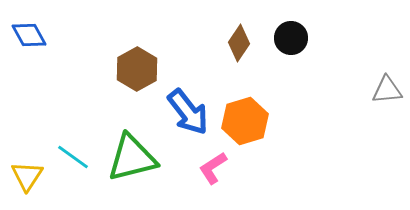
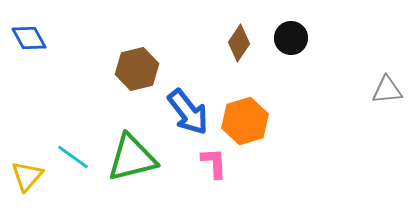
blue diamond: moved 3 px down
brown hexagon: rotated 15 degrees clockwise
pink L-shape: moved 1 px right, 5 px up; rotated 120 degrees clockwise
yellow triangle: rotated 8 degrees clockwise
